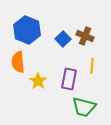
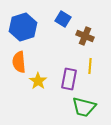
blue hexagon: moved 4 px left, 3 px up; rotated 20 degrees clockwise
blue square: moved 20 px up; rotated 14 degrees counterclockwise
orange semicircle: moved 1 px right
yellow line: moved 2 px left
